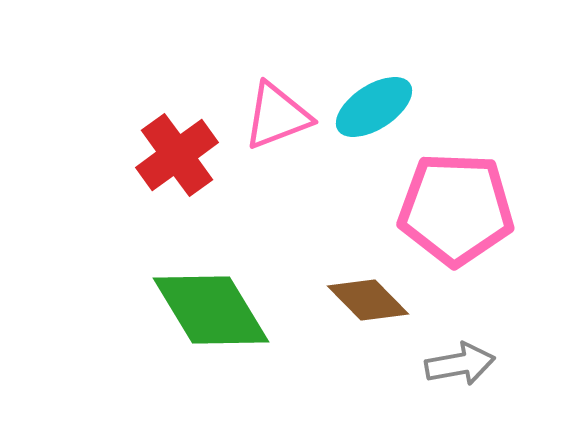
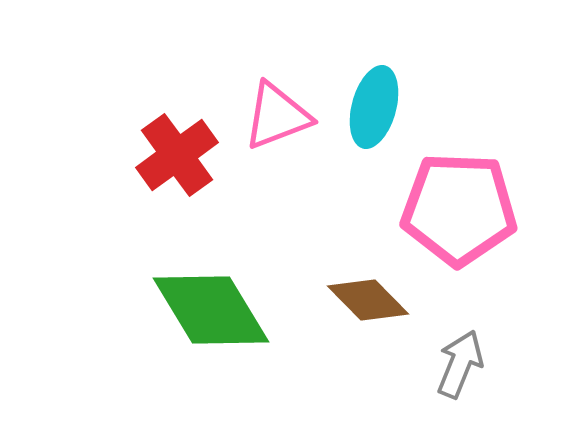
cyan ellipse: rotated 42 degrees counterclockwise
pink pentagon: moved 3 px right
gray arrow: rotated 58 degrees counterclockwise
